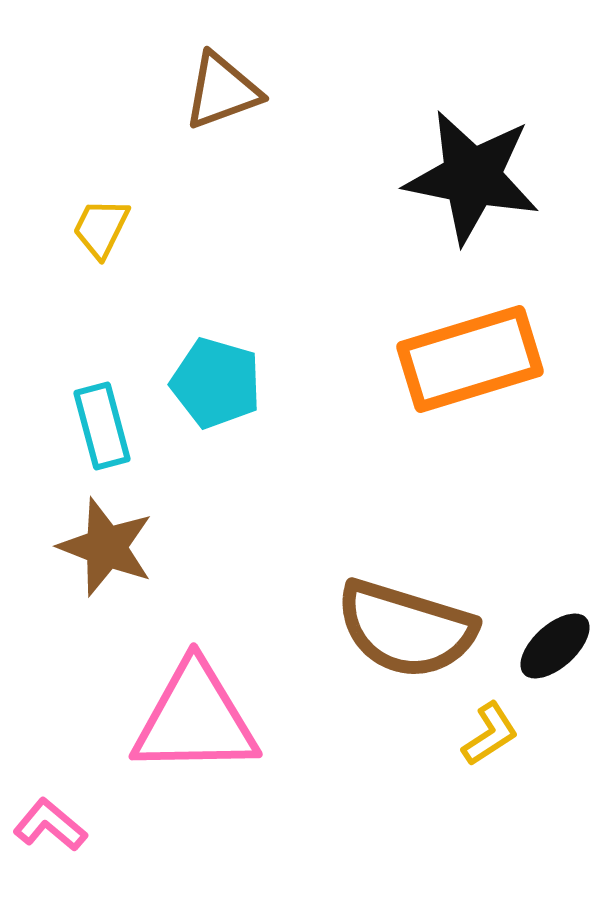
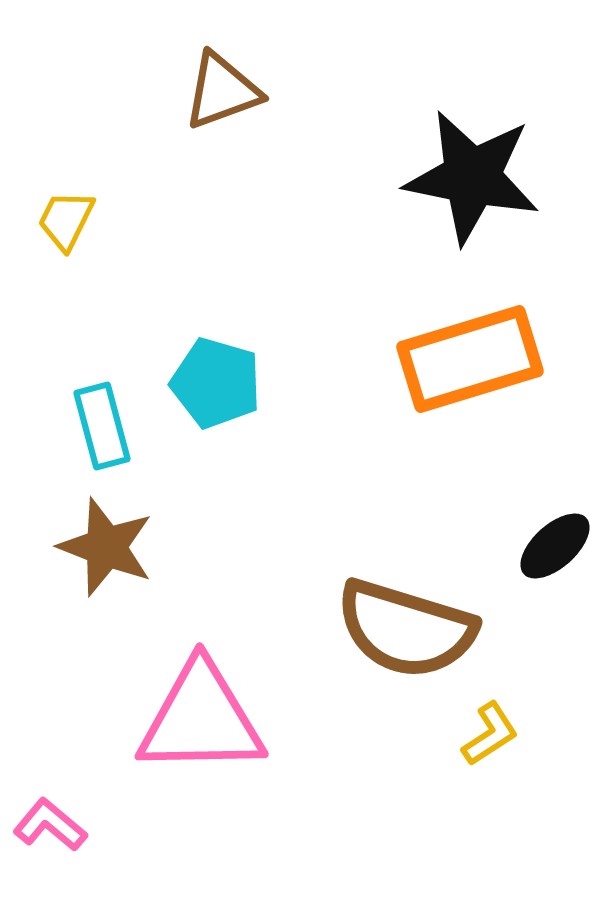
yellow trapezoid: moved 35 px left, 8 px up
black ellipse: moved 100 px up
pink triangle: moved 6 px right
